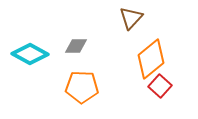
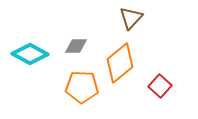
orange diamond: moved 31 px left, 4 px down
